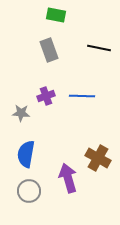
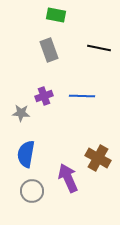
purple cross: moved 2 px left
purple arrow: rotated 8 degrees counterclockwise
gray circle: moved 3 px right
